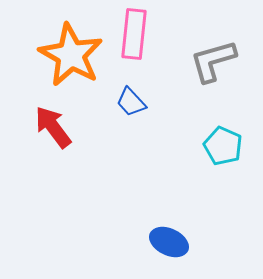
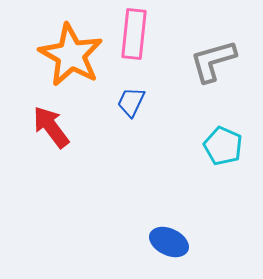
blue trapezoid: rotated 68 degrees clockwise
red arrow: moved 2 px left
